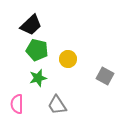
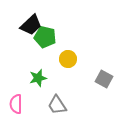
green pentagon: moved 8 px right, 13 px up
gray square: moved 1 px left, 3 px down
pink semicircle: moved 1 px left
